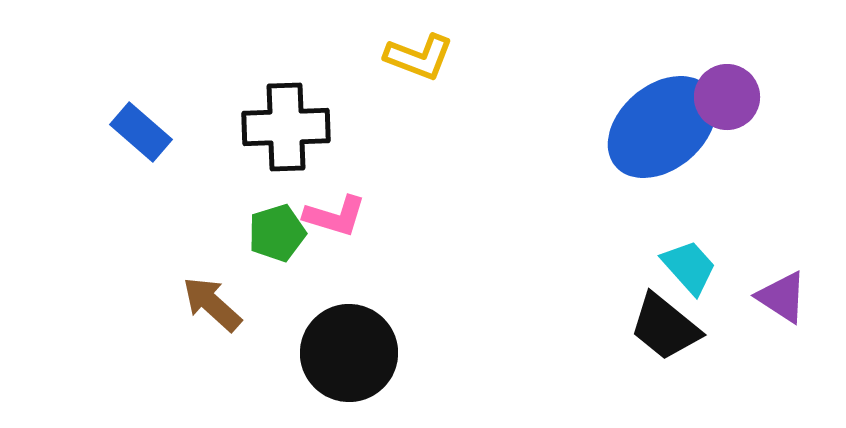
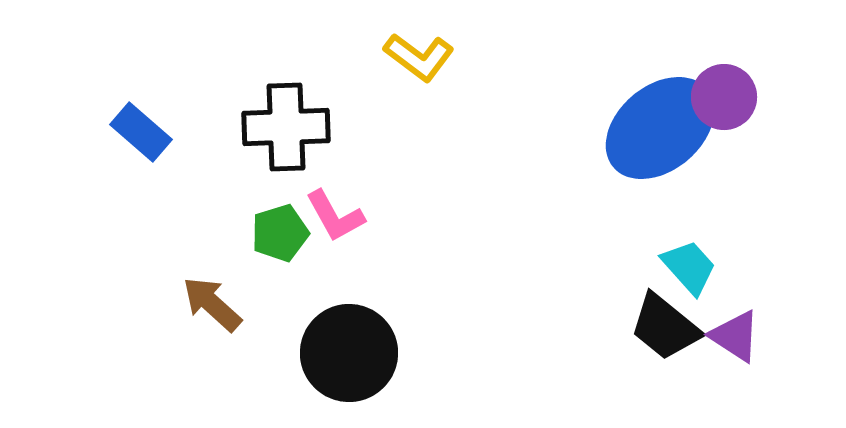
yellow L-shape: rotated 16 degrees clockwise
purple circle: moved 3 px left
blue ellipse: moved 2 px left, 1 px down
pink L-shape: rotated 44 degrees clockwise
green pentagon: moved 3 px right
purple triangle: moved 47 px left, 39 px down
